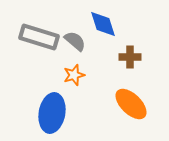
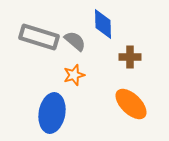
blue diamond: rotated 16 degrees clockwise
